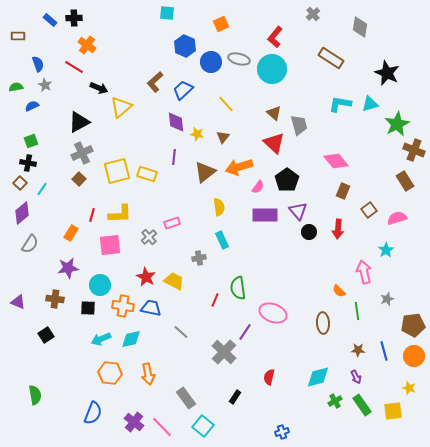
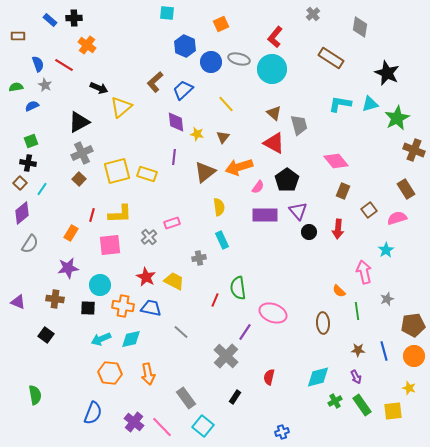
red line at (74, 67): moved 10 px left, 2 px up
green star at (397, 124): moved 6 px up
red triangle at (274, 143): rotated 15 degrees counterclockwise
brown rectangle at (405, 181): moved 1 px right, 8 px down
black square at (46, 335): rotated 21 degrees counterclockwise
gray cross at (224, 352): moved 2 px right, 4 px down
